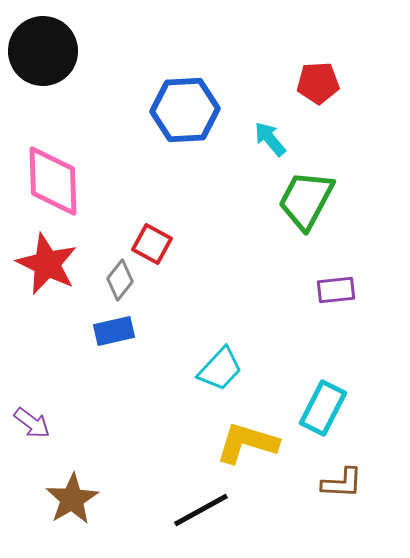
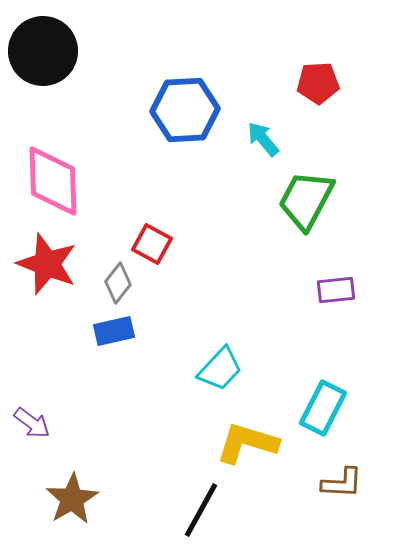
cyan arrow: moved 7 px left
red star: rotated 4 degrees counterclockwise
gray diamond: moved 2 px left, 3 px down
black line: rotated 32 degrees counterclockwise
